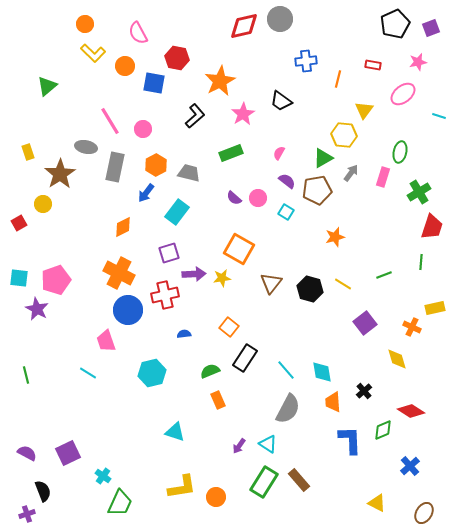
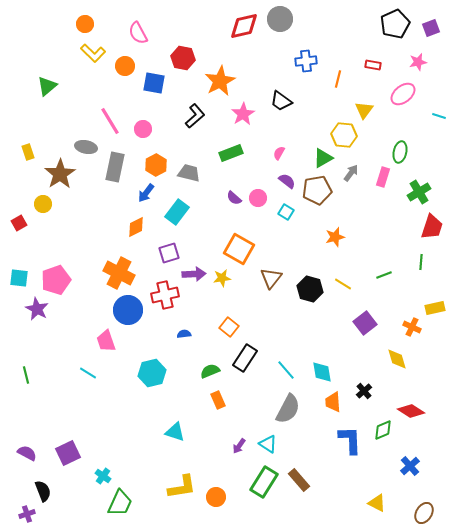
red hexagon at (177, 58): moved 6 px right
orange diamond at (123, 227): moved 13 px right
brown triangle at (271, 283): moved 5 px up
